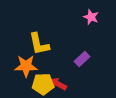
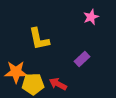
pink star: rotated 28 degrees clockwise
yellow L-shape: moved 5 px up
orange star: moved 10 px left, 6 px down
yellow pentagon: moved 10 px left
